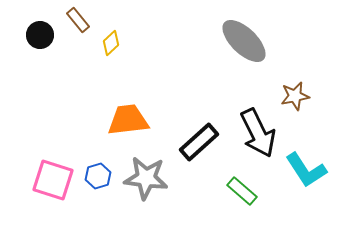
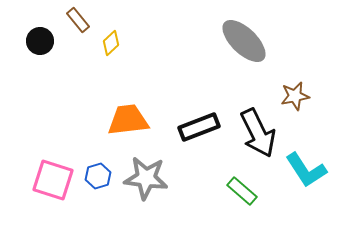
black circle: moved 6 px down
black rectangle: moved 15 px up; rotated 21 degrees clockwise
